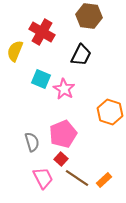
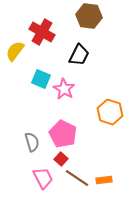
yellow semicircle: rotated 15 degrees clockwise
black trapezoid: moved 2 px left
pink pentagon: rotated 24 degrees counterclockwise
orange rectangle: rotated 35 degrees clockwise
